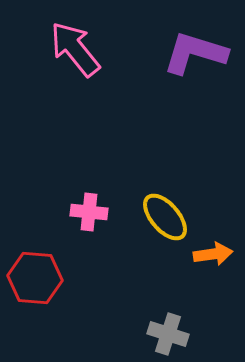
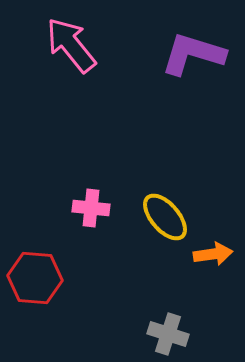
pink arrow: moved 4 px left, 4 px up
purple L-shape: moved 2 px left, 1 px down
pink cross: moved 2 px right, 4 px up
